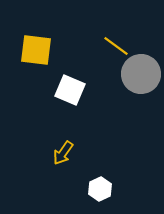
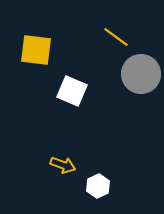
yellow line: moved 9 px up
white square: moved 2 px right, 1 px down
yellow arrow: moved 12 px down; rotated 105 degrees counterclockwise
white hexagon: moved 2 px left, 3 px up
